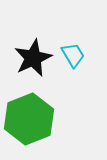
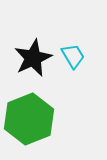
cyan trapezoid: moved 1 px down
